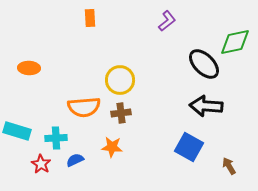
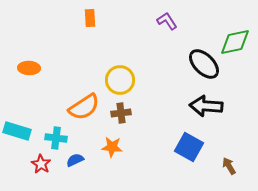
purple L-shape: rotated 85 degrees counterclockwise
orange semicircle: rotated 28 degrees counterclockwise
cyan cross: rotated 10 degrees clockwise
